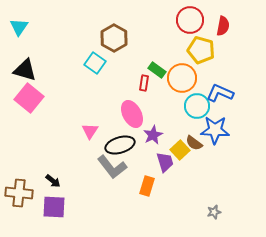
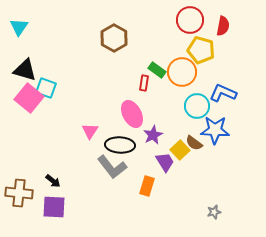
cyan square: moved 49 px left, 25 px down; rotated 15 degrees counterclockwise
orange circle: moved 6 px up
blue L-shape: moved 3 px right
black ellipse: rotated 20 degrees clockwise
purple trapezoid: rotated 15 degrees counterclockwise
